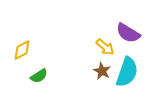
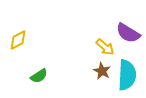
yellow diamond: moved 4 px left, 10 px up
cyan semicircle: moved 3 px down; rotated 16 degrees counterclockwise
